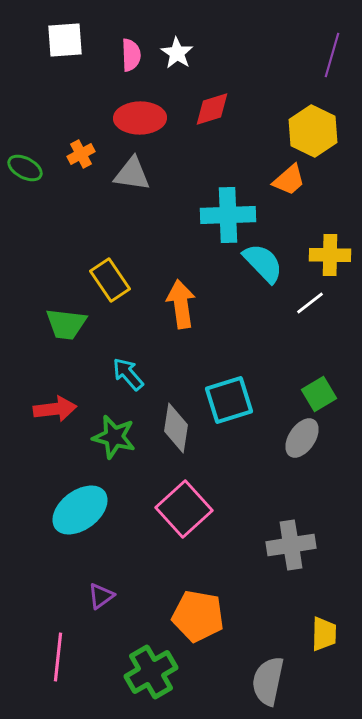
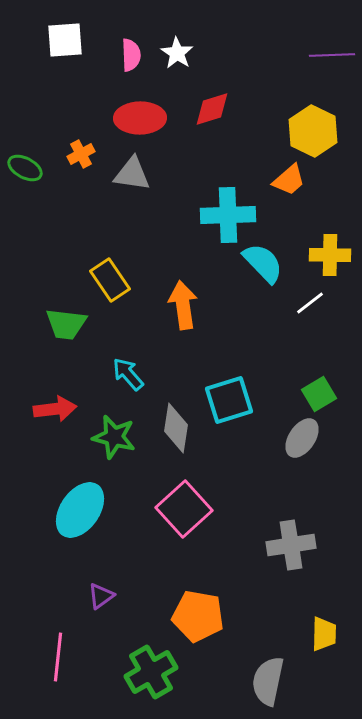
purple line: rotated 72 degrees clockwise
orange arrow: moved 2 px right, 1 px down
cyan ellipse: rotated 18 degrees counterclockwise
